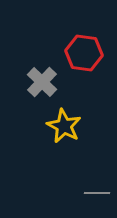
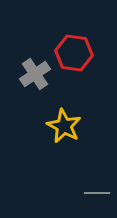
red hexagon: moved 10 px left
gray cross: moved 7 px left, 8 px up; rotated 12 degrees clockwise
